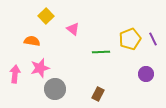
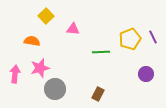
pink triangle: rotated 32 degrees counterclockwise
purple line: moved 2 px up
